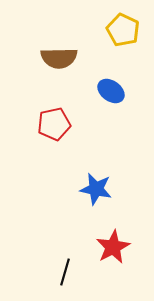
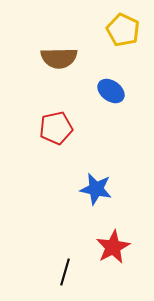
red pentagon: moved 2 px right, 4 px down
